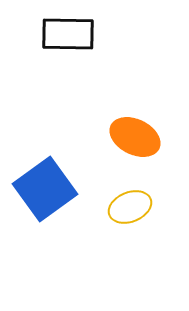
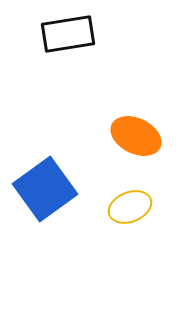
black rectangle: rotated 10 degrees counterclockwise
orange ellipse: moved 1 px right, 1 px up
